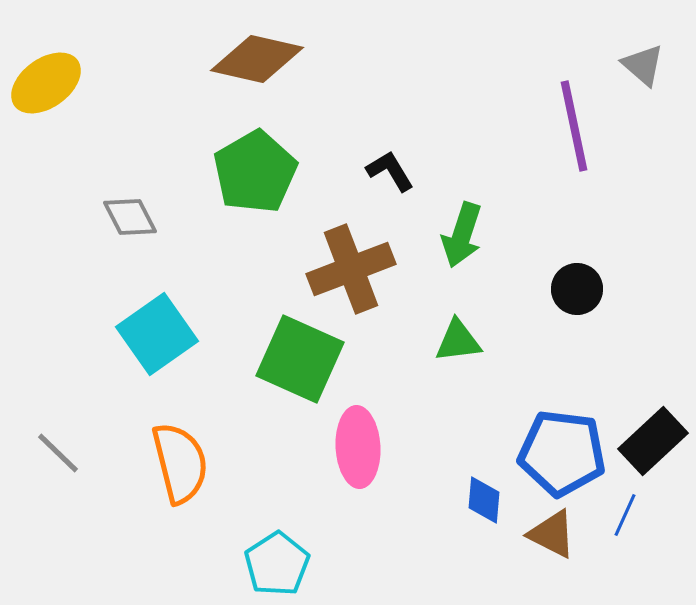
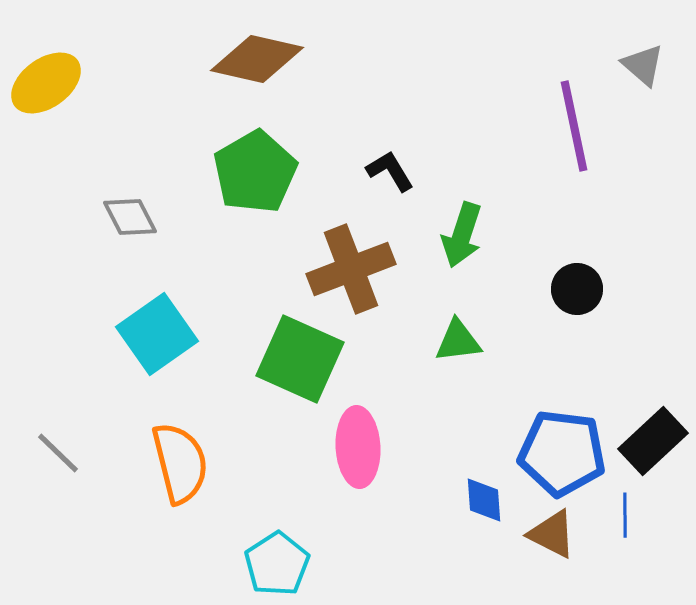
blue diamond: rotated 9 degrees counterclockwise
blue line: rotated 24 degrees counterclockwise
